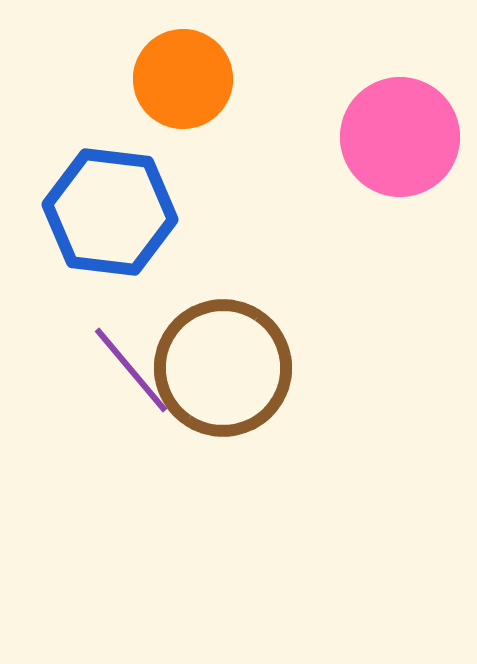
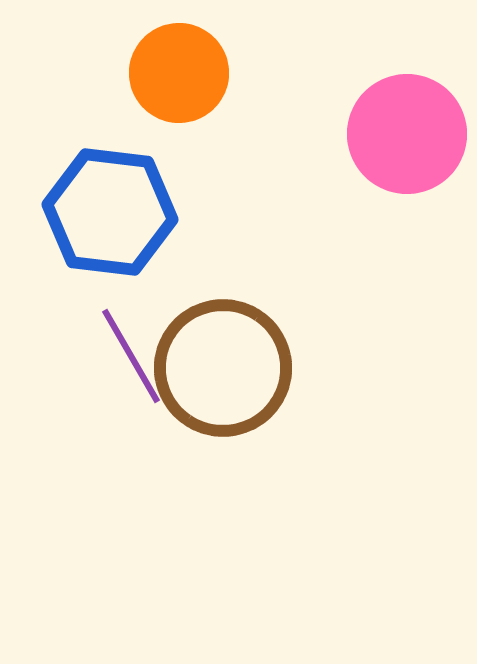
orange circle: moved 4 px left, 6 px up
pink circle: moved 7 px right, 3 px up
purple line: moved 14 px up; rotated 10 degrees clockwise
